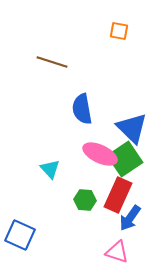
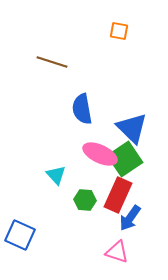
cyan triangle: moved 6 px right, 6 px down
